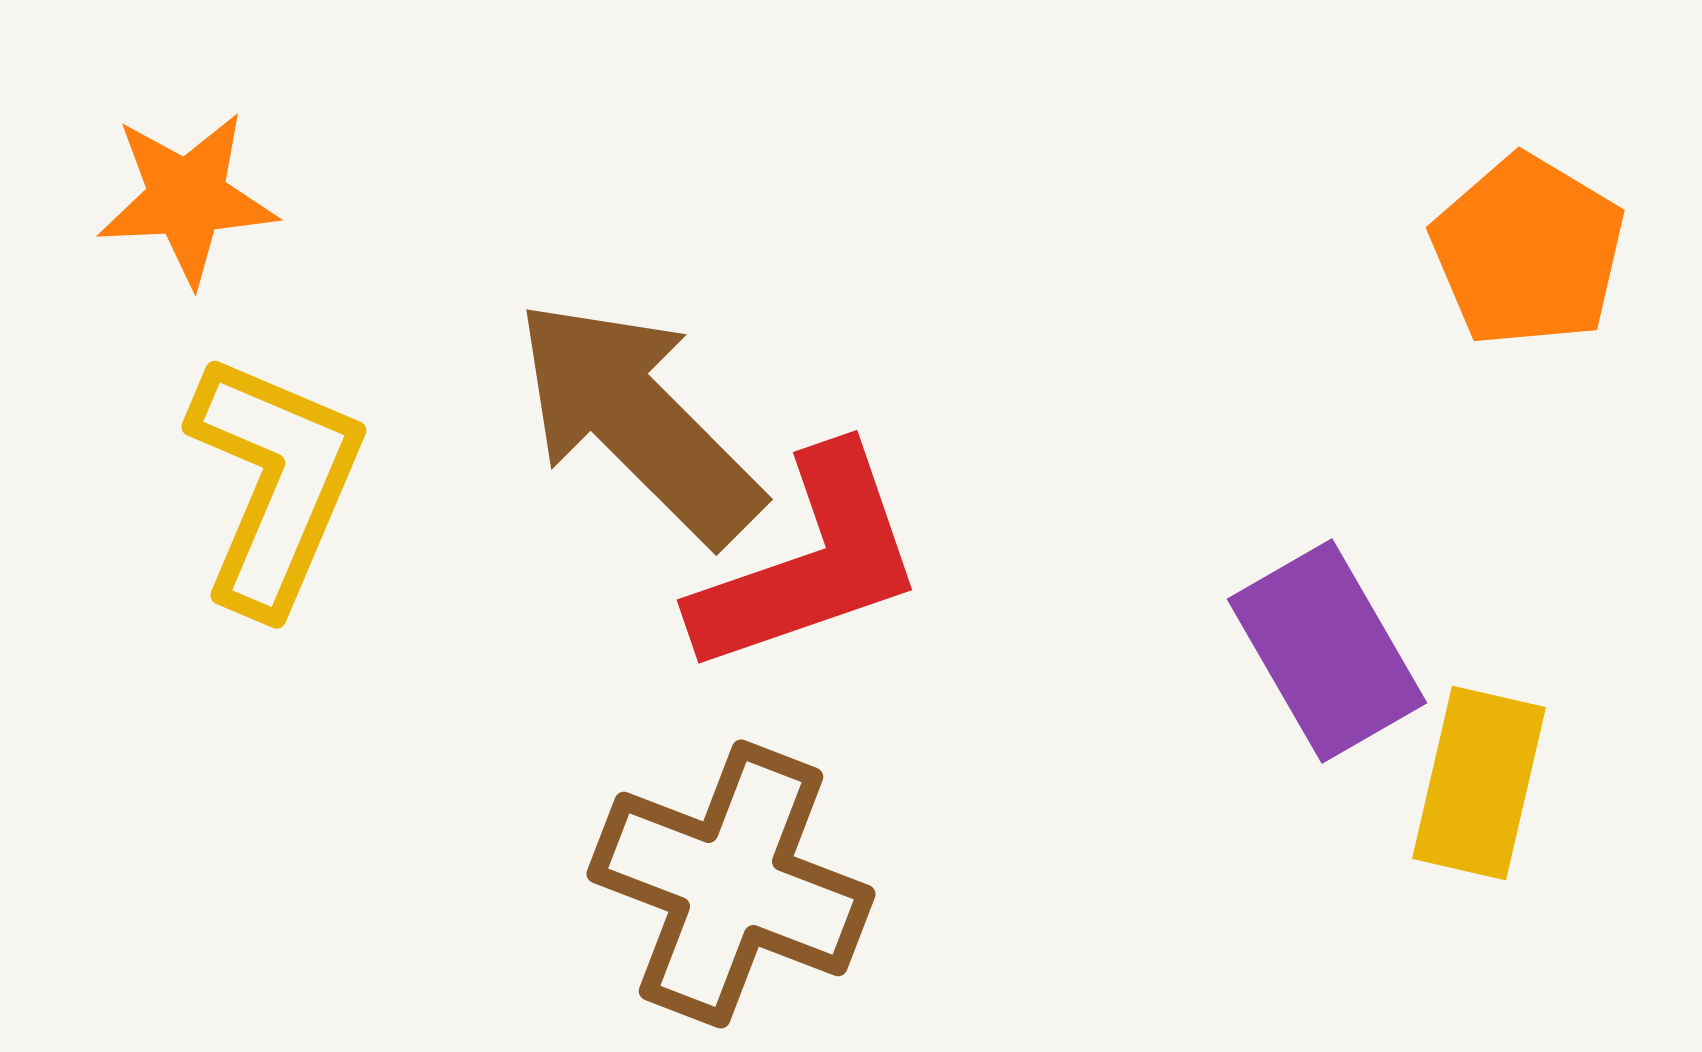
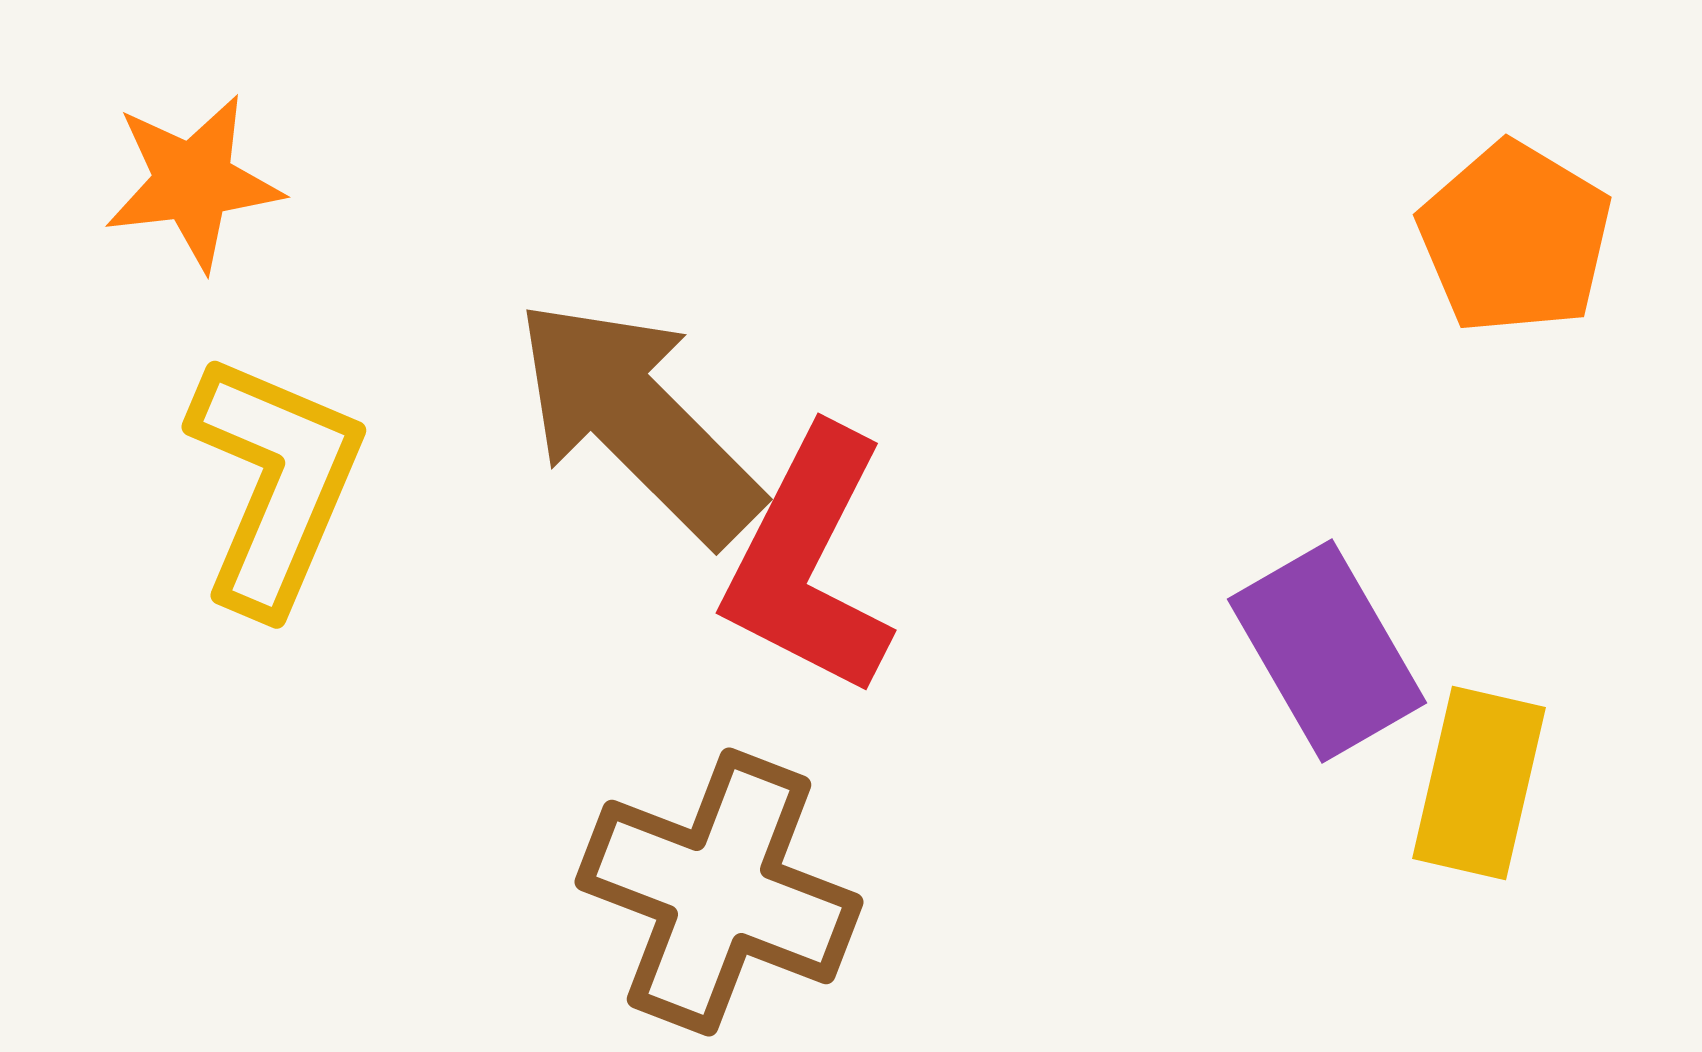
orange star: moved 6 px right, 16 px up; rotated 4 degrees counterclockwise
orange pentagon: moved 13 px left, 13 px up
red L-shape: rotated 136 degrees clockwise
brown cross: moved 12 px left, 8 px down
